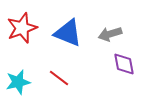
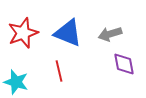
red star: moved 1 px right, 5 px down
red line: moved 7 px up; rotated 40 degrees clockwise
cyan star: moved 2 px left; rotated 30 degrees clockwise
